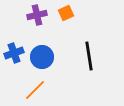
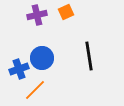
orange square: moved 1 px up
blue cross: moved 5 px right, 16 px down
blue circle: moved 1 px down
